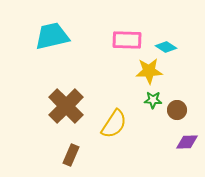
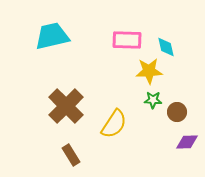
cyan diamond: rotated 45 degrees clockwise
brown circle: moved 2 px down
brown rectangle: rotated 55 degrees counterclockwise
